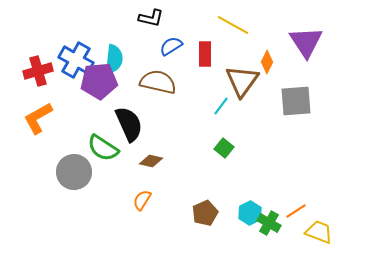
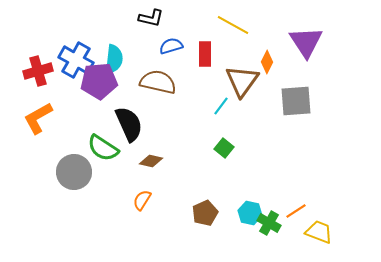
blue semicircle: rotated 15 degrees clockwise
cyan hexagon: rotated 20 degrees counterclockwise
